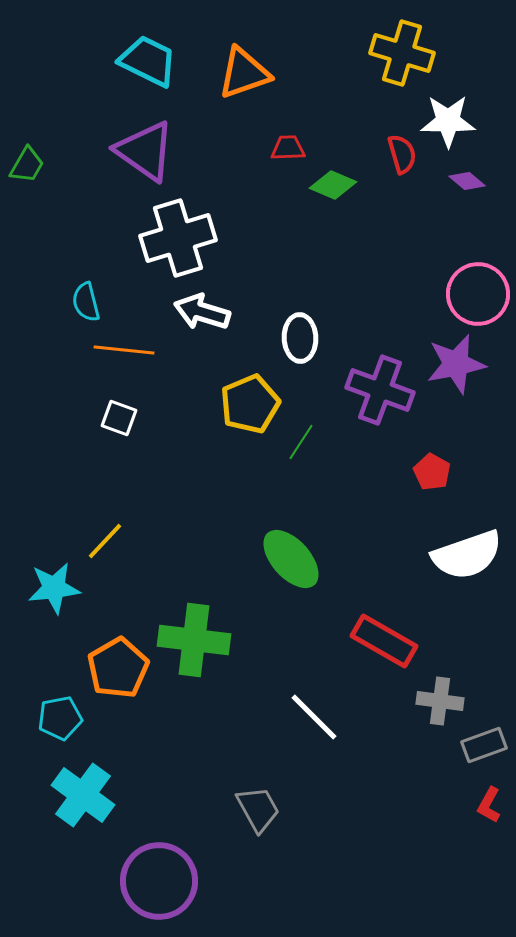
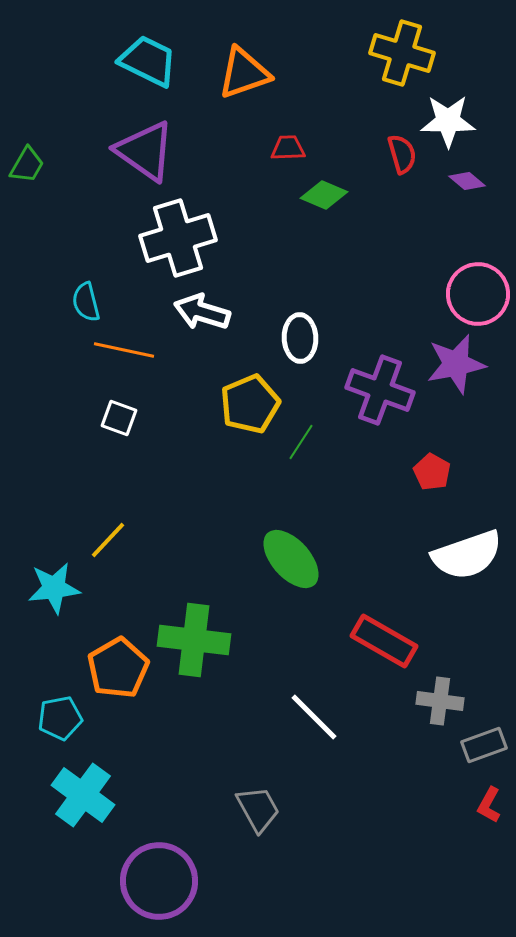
green diamond: moved 9 px left, 10 px down
orange line: rotated 6 degrees clockwise
yellow line: moved 3 px right, 1 px up
